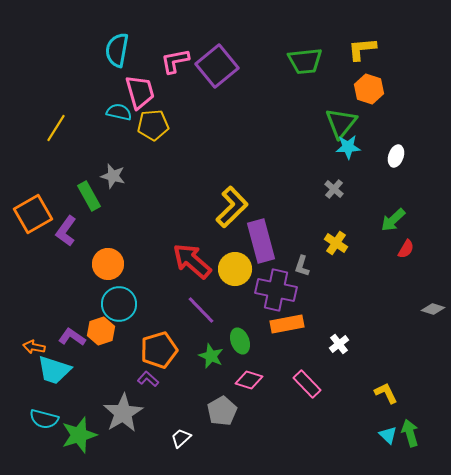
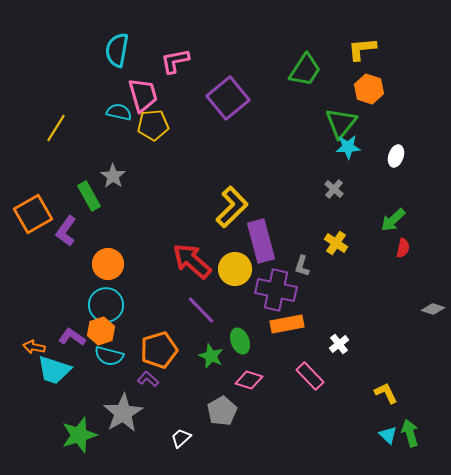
green trapezoid at (305, 61): moved 9 px down; rotated 51 degrees counterclockwise
purple square at (217, 66): moved 11 px right, 32 px down
pink trapezoid at (140, 92): moved 3 px right, 3 px down
gray star at (113, 176): rotated 20 degrees clockwise
red semicircle at (406, 249): moved 3 px left, 1 px up; rotated 18 degrees counterclockwise
cyan circle at (119, 304): moved 13 px left, 1 px down
pink rectangle at (307, 384): moved 3 px right, 8 px up
cyan semicircle at (44, 419): moved 65 px right, 63 px up
